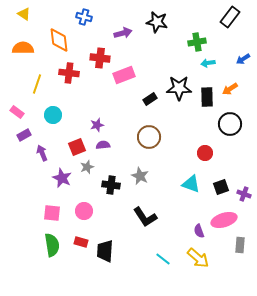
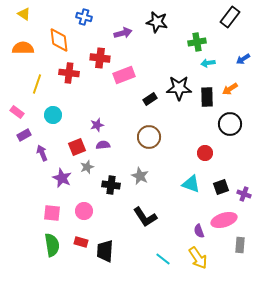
yellow arrow at (198, 258): rotated 15 degrees clockwise
